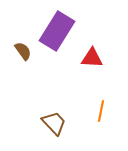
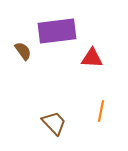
purple rectangle: rotated 51 degrees clockwise
